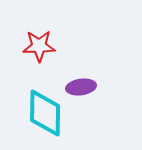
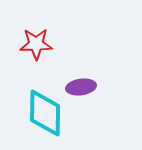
red star: moved 3 px left, 2 px up
